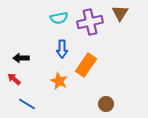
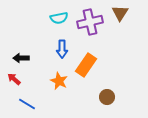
brown circle: moved 1 px right, 7 px up
